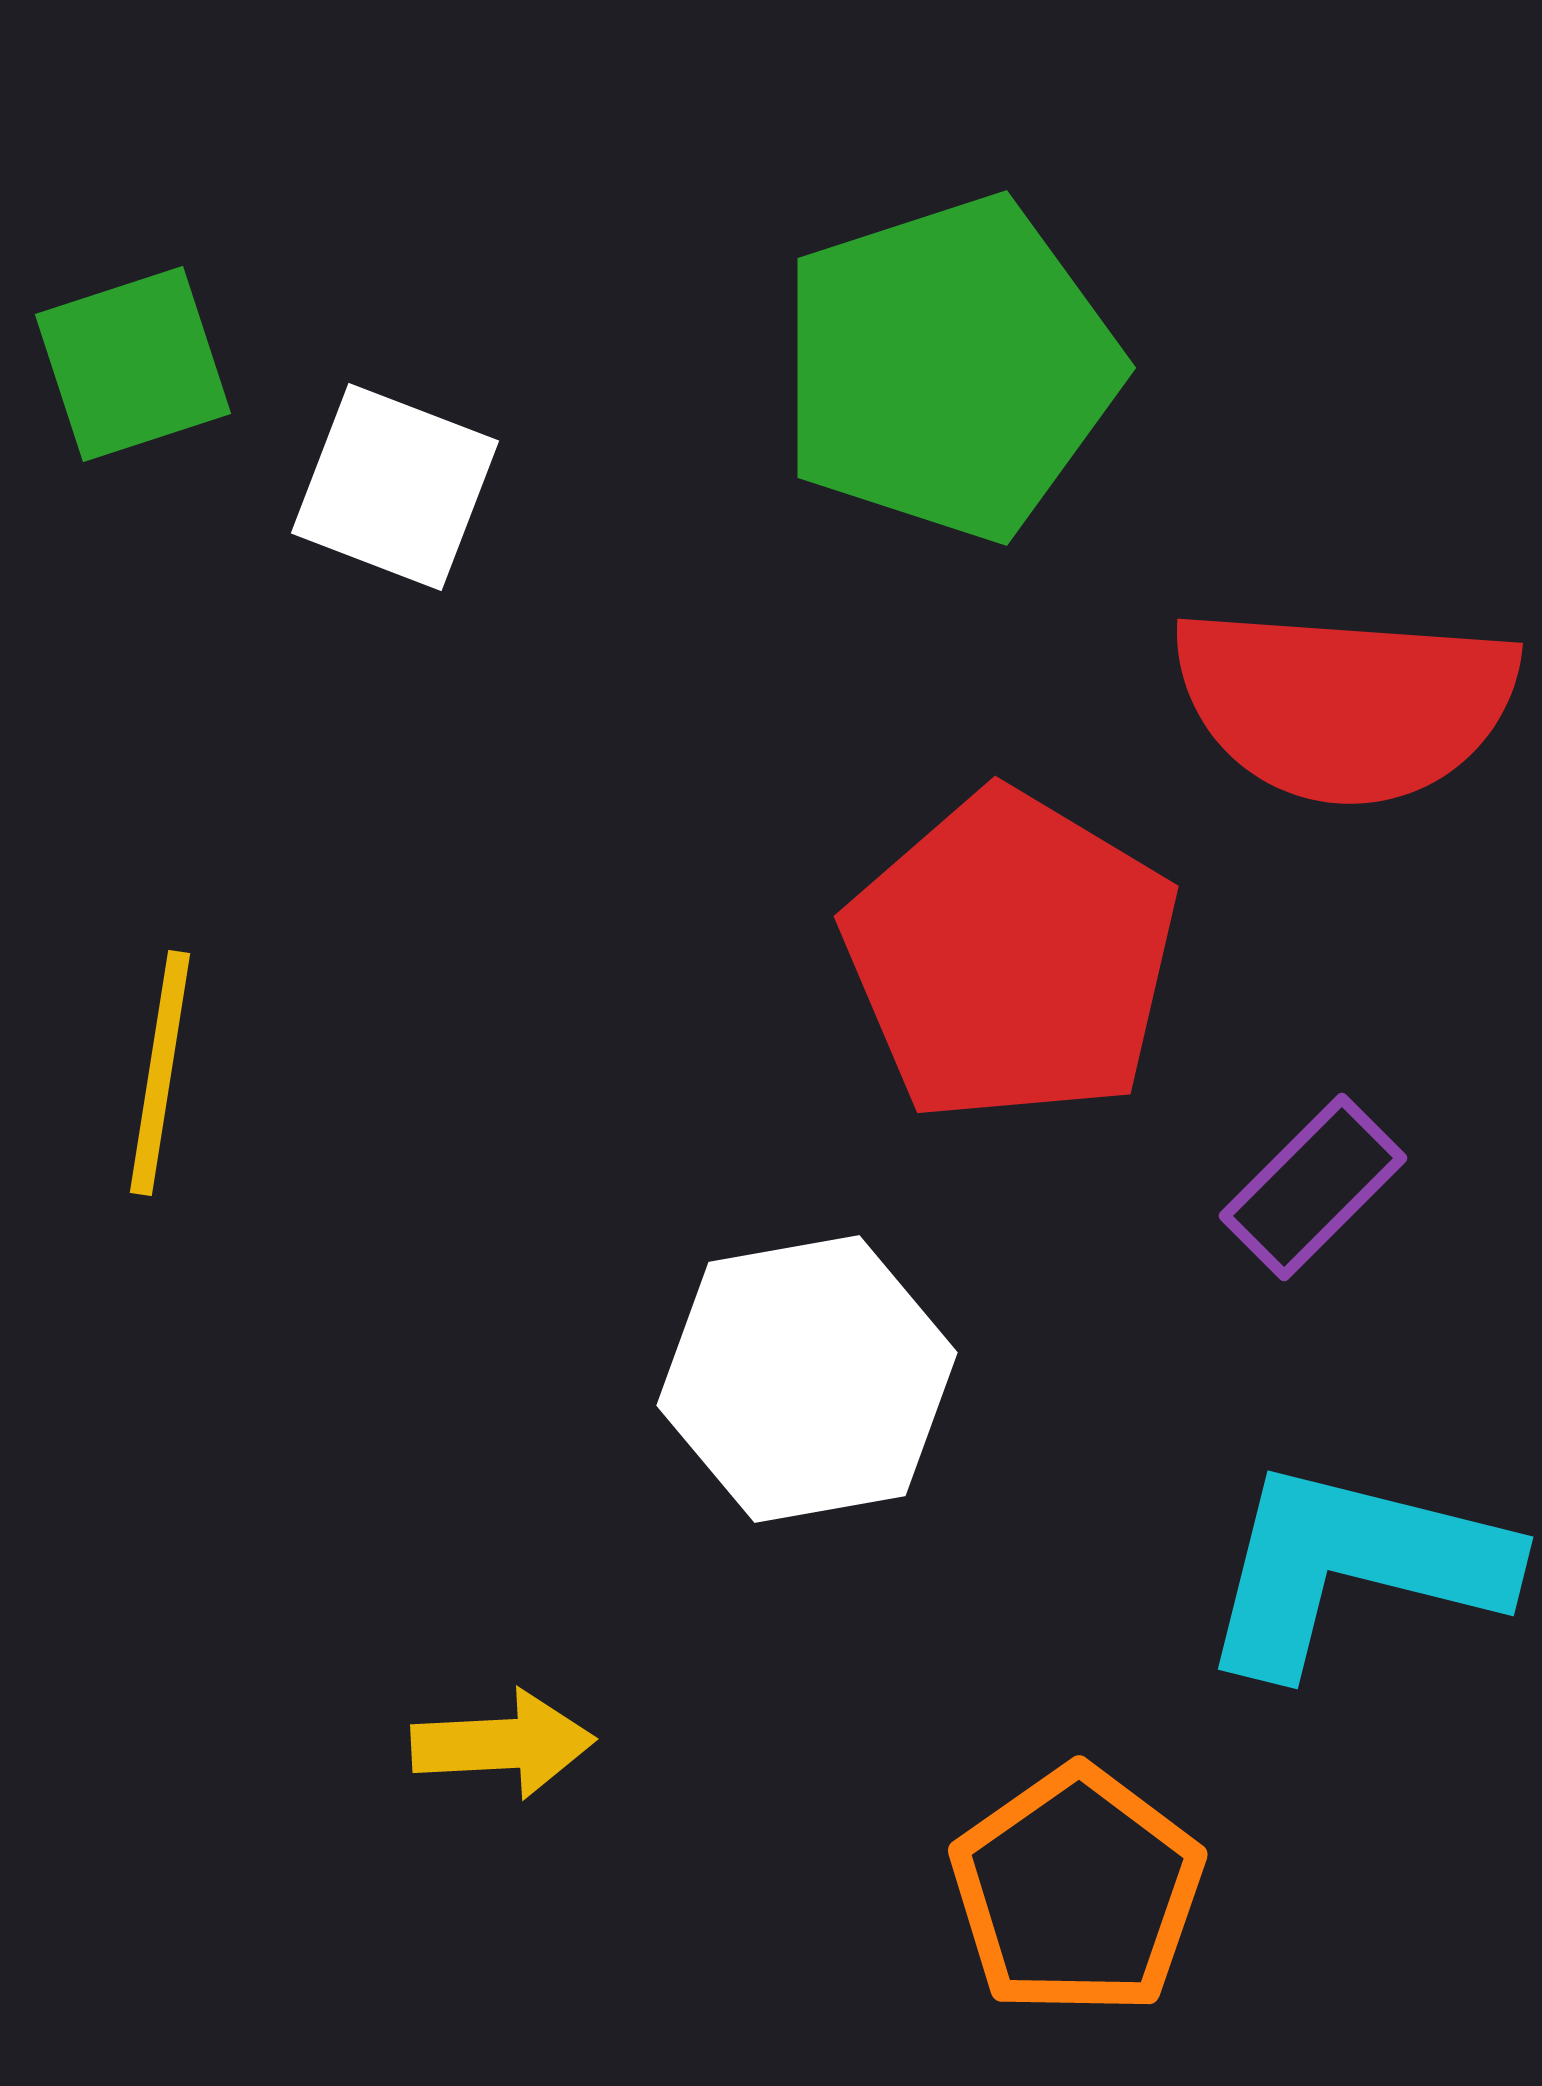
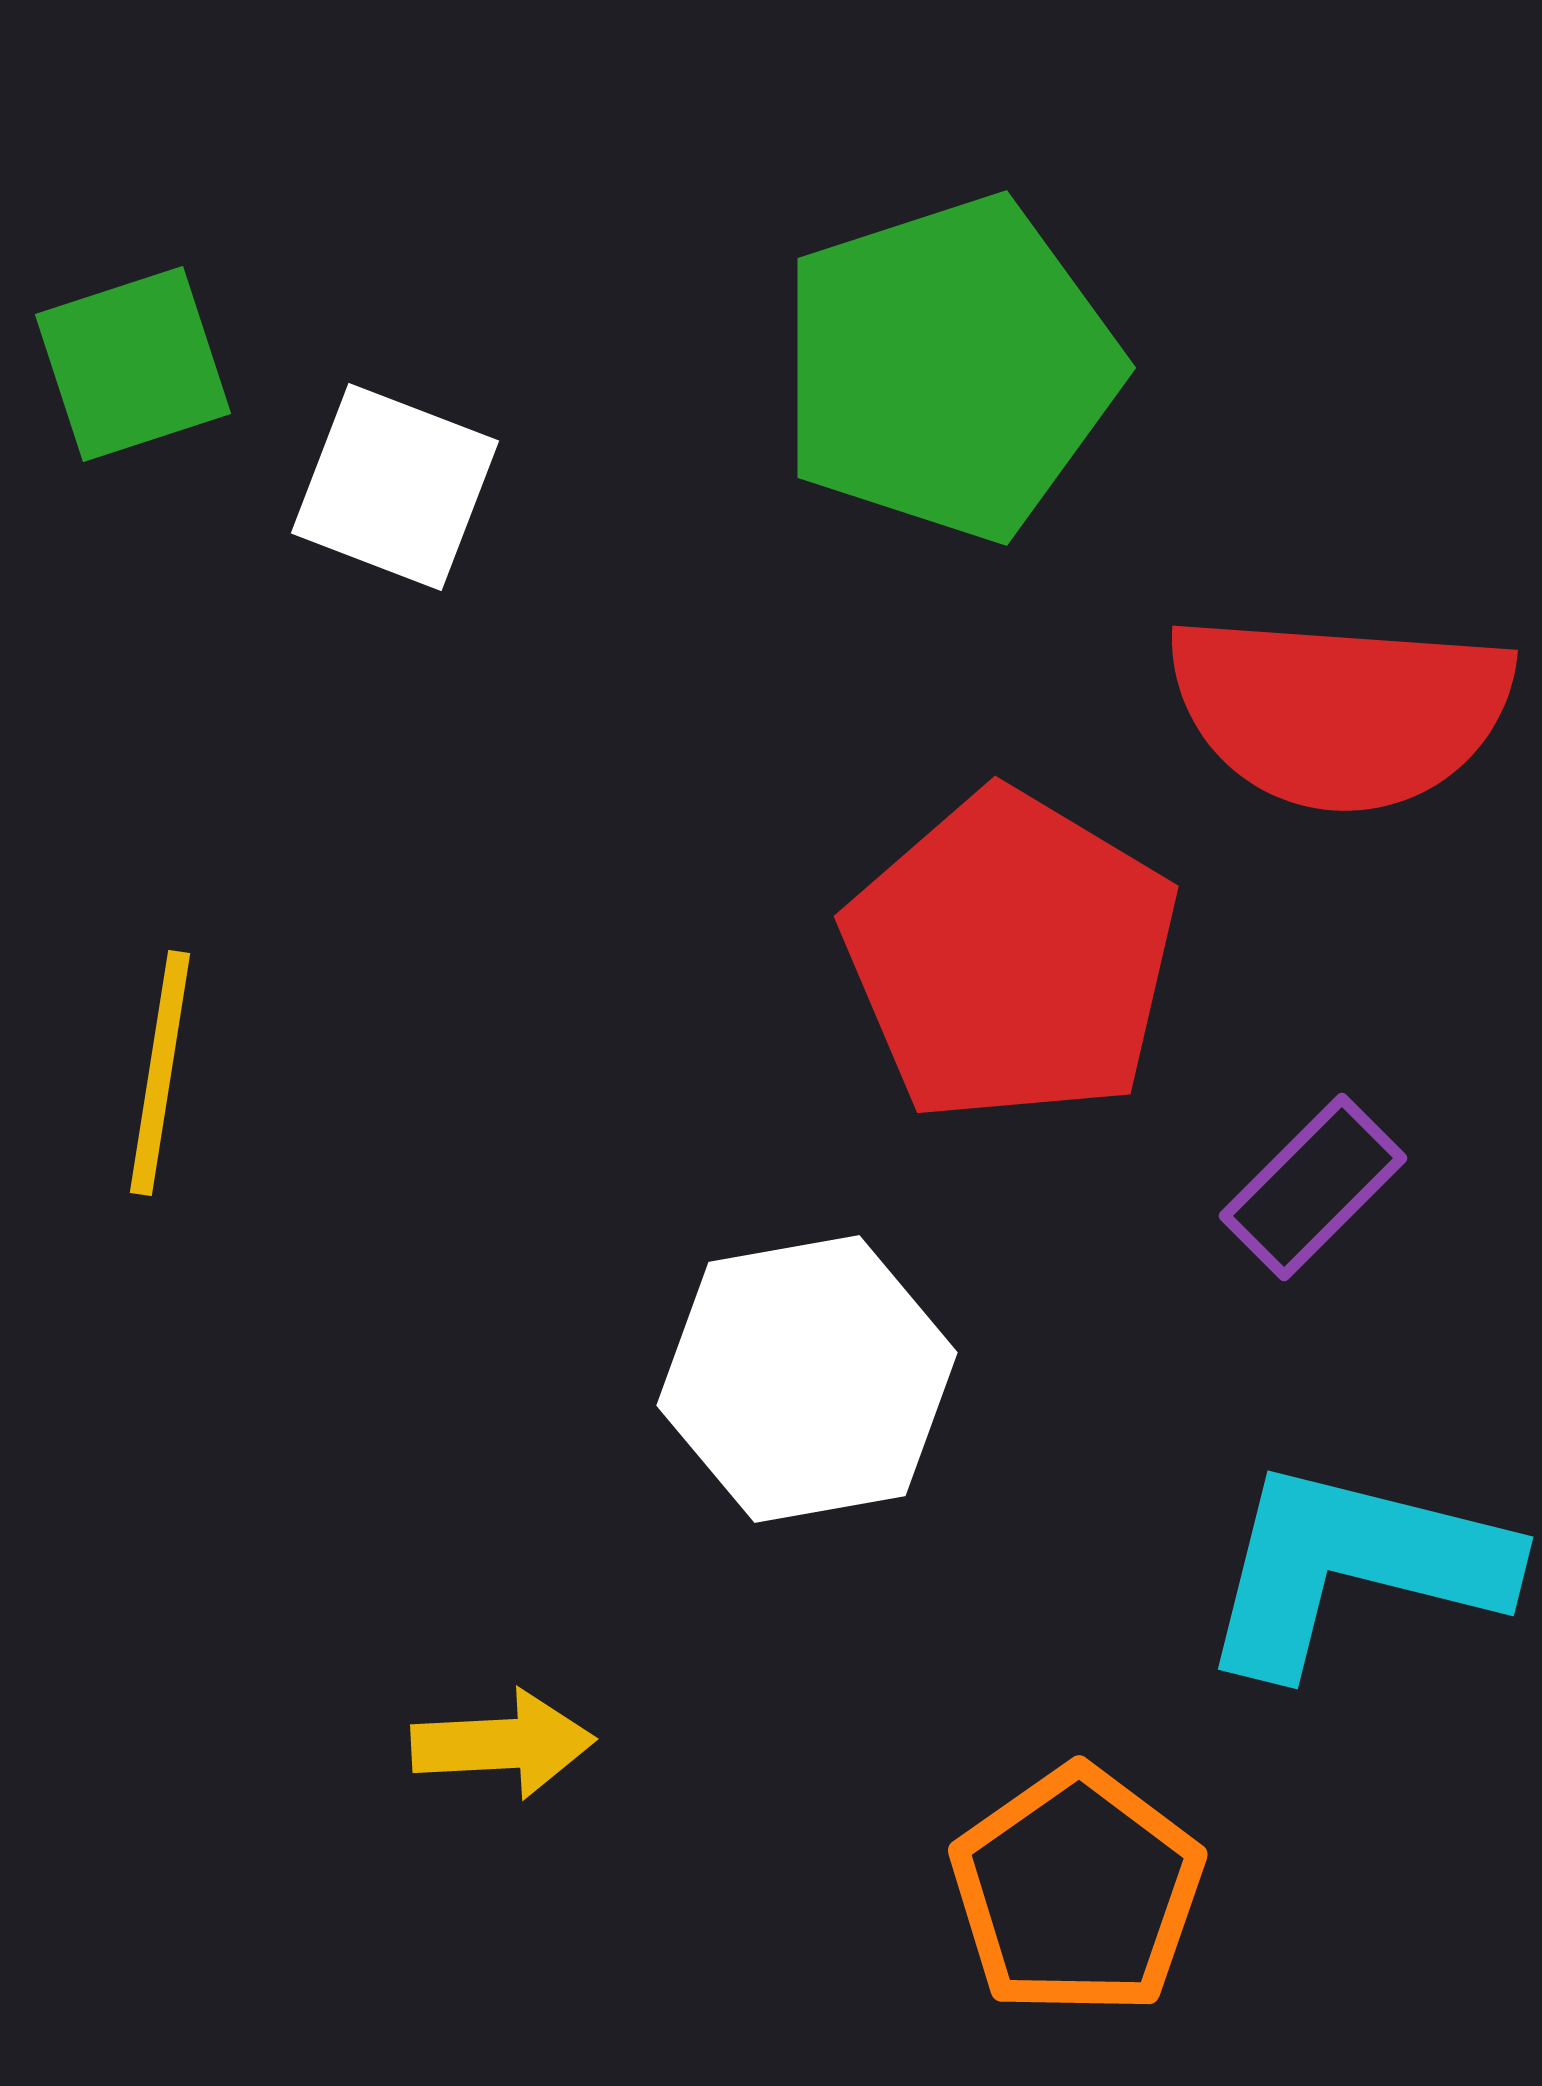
red semicircle: moved 5 px left, 7 px down
